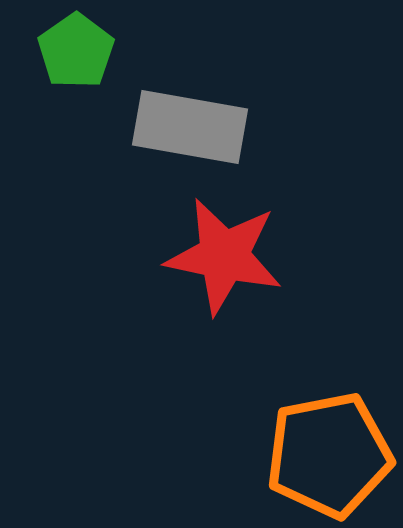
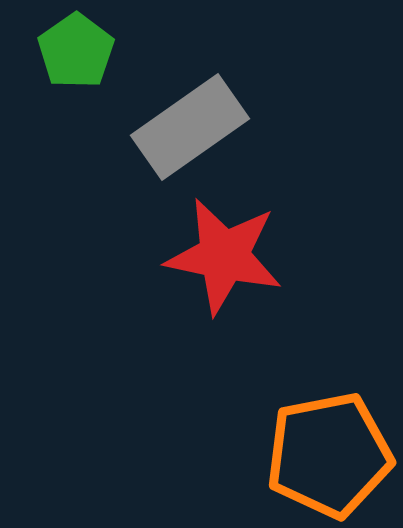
gray rectangle: rotated 45 degrees counterclockwise
